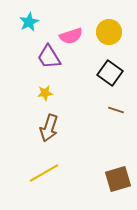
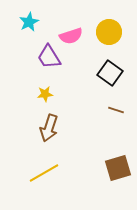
yellow star: moved 1 px down
brown square: moved 11 px up
